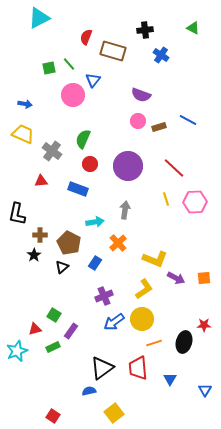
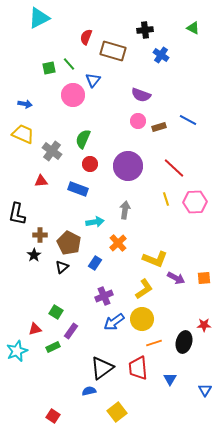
green square at (54, 315): moved 2 px right, 3 px up
yellow square at (114, 413): moved 3 px right, 1 px up
